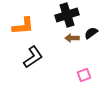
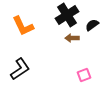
black cross: rotated 15 degrees counterclockwise
orange L-shape: rotated 70 degrees clockwise
black semicircle: moved 1 px right, 8 px up
black L-shape: moved 13 px left, 12 px down
